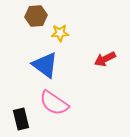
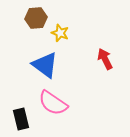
brown hexagon: moved 2 px down
yellow star: rotated 24 degrees clockwise
red arrow: rotated 90 degrees clockwise
pink semicircle: moved 1 px left
